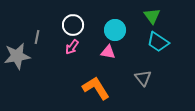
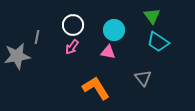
cyan circle: moved 1 px left
